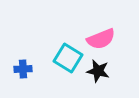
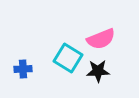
black star: rotated 15 degrees counterclockwise
